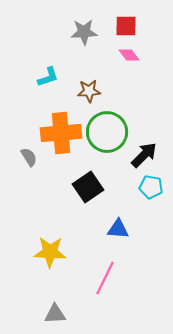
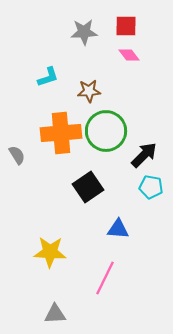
green circle: moved 1 px left, 1 px up
gray semicircle: moved 12 px left, 2 px up
